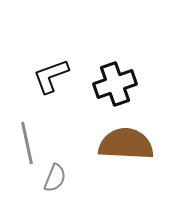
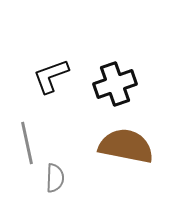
brown semicircle: moved 2 px down; rotated 8 degrees clockwise
gray semicircle: rotated 20 degrees counterclockwise
